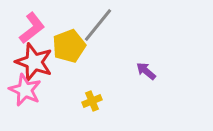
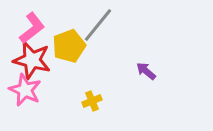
red star: moved 2 px left, 2 px up; rotated 6 degrees counterclockwise
